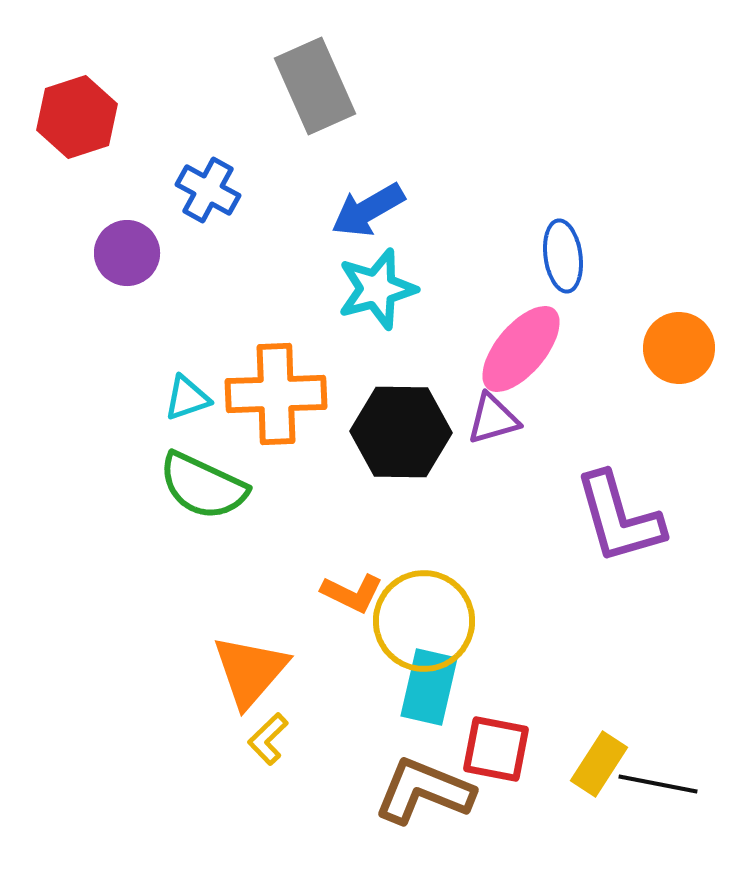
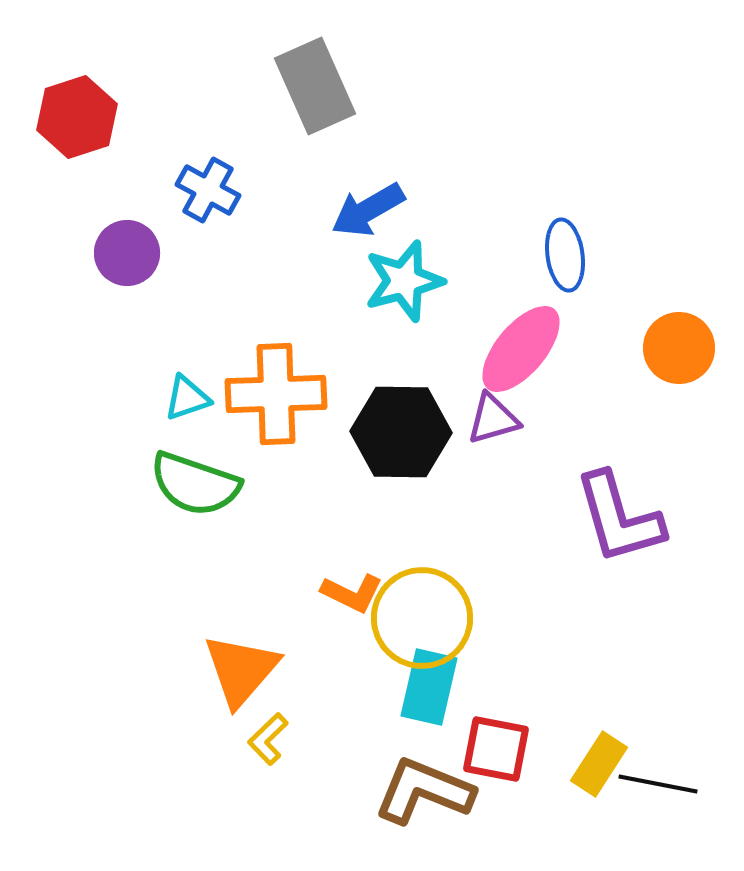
blue ellipse: moved 2 px right, 1 px up
cyan star: moved 27 px right, 8 px up
green semicircle: moved 8 px left, 2 px up; rotated 6 degrees counterclockwise
yellow circle: moved 2 px left, 3 px up
orange triangle: moved 9 px left, 1 px up
